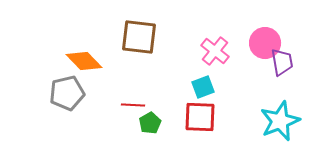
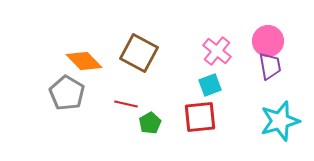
brown square: moved 16 px down; rotated 21 degrees clockwise
pink circle: moved 3 px right, 2 px up
pink cross: moved 2 px right
purple trapezoid: moved 12 px left, 4 px down
cyan square: moved 7 px right, 2 px up
gray pentagon: rotated 28 degrees counterclockwise
red line: moved 7 px left, 1 px up; rotated 10 degrees clockwise
red square: rotated 8 degrees counterclockwise
cyan star: rotated 6 degrees clockwise
